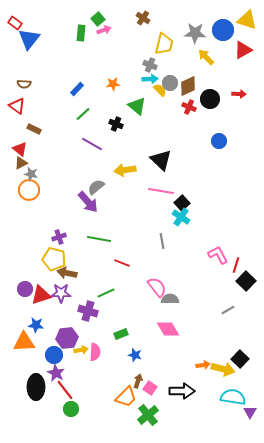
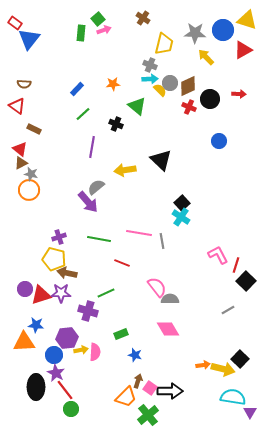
purple line at (92, 144): moved 3 px down; rotated 70 degrees clockwise
pink line at (161, 191): moved 22 px left, 42 px down
black arrow at (182, 391): moved 12 px left
